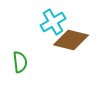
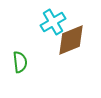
brown diamond: rotated 36 degrees counterclockwise
